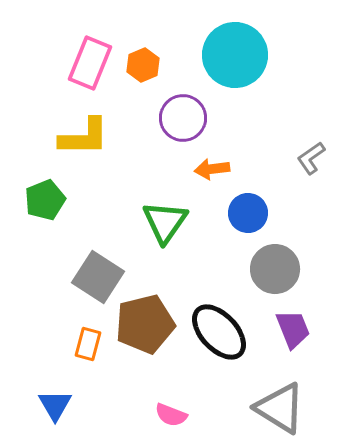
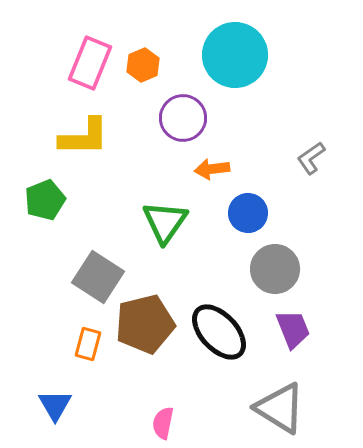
pink semicircle: moved 8 px left, 8 px down; rotated 80 degrees clockwise
